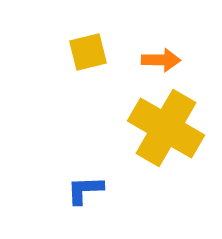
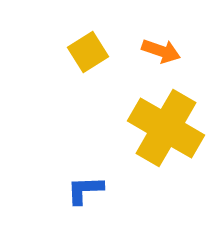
yellow square: rotated 18 degrees counterclockwise
orange arrow: moved 9 px up; rotated 18 degrees clockwise
